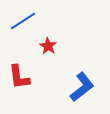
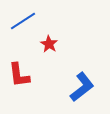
red star: moved 1 px right, 2 px up
red L-shape: moved 2 px up
